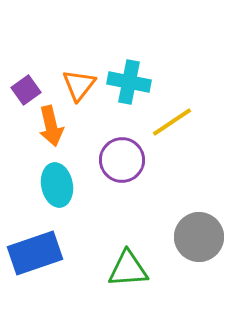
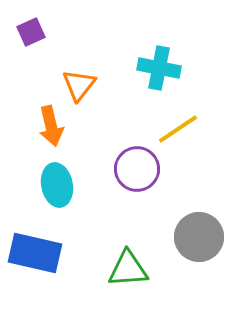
cyan cross: moved 30 px right, 14 px up
purple square: moved 5 px right, 58 px up; rotated 12 degrees clockwise
yellow line: moved 6 px right, 7 px down
purple circle: moved 15 px right, 9 px down
blue rectangle: rotated 32 degrees clockwise
